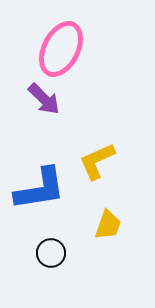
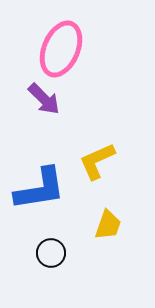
pink ellipse: rotated 4 degrees counterclockwise
